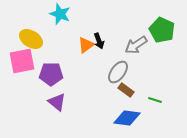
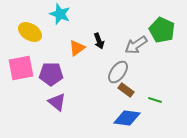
yellow ellipse: moved 1 px left, 7 px up
orange triangle: moved 9 px left, 3 px down
pink square: moved 1 px left, 7 px down
